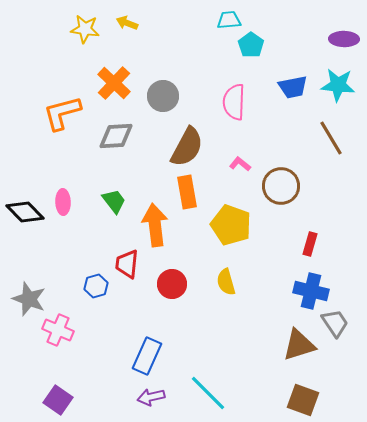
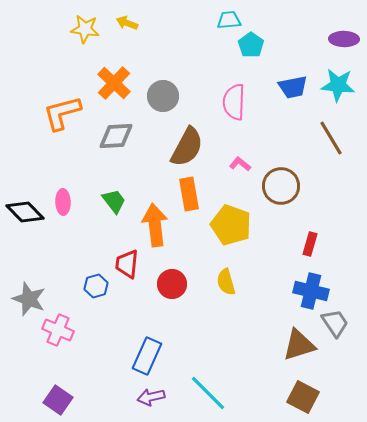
orange rectangle: moved 2 px right, 2 px down
brown square: moved 3 px up; rotated 8 degrees clockwise
